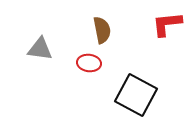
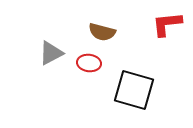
brown semicircle: moved 2 px down; rotated 116 degrees clockwise
gray triangle: moved 11 px right, 4 px down; rotated 36 degrees counterclockwise
black square: moved 2 px left, 5 px up; rotated 12 degrees counterclockwise
